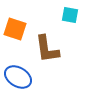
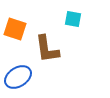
cyan square: moved 3 px right, 4 px down
blue ellipse: rotated 64 degrees counterclockwise
